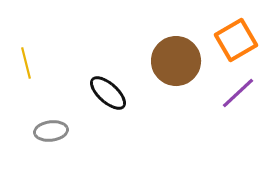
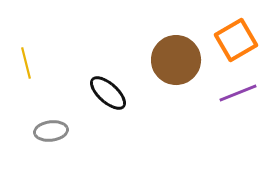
brown circle: moved 1 px up
purple line: rotated 21 degrees clockwise
